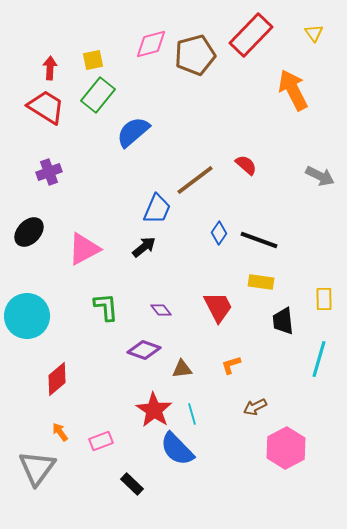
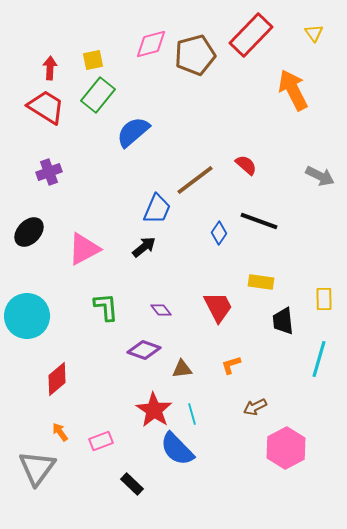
black line at (259, 240): moved 19 px up
